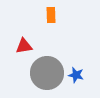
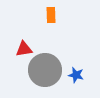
red triangle: moved 3 px down
gray circle: moved 2 px left, 3 px up
